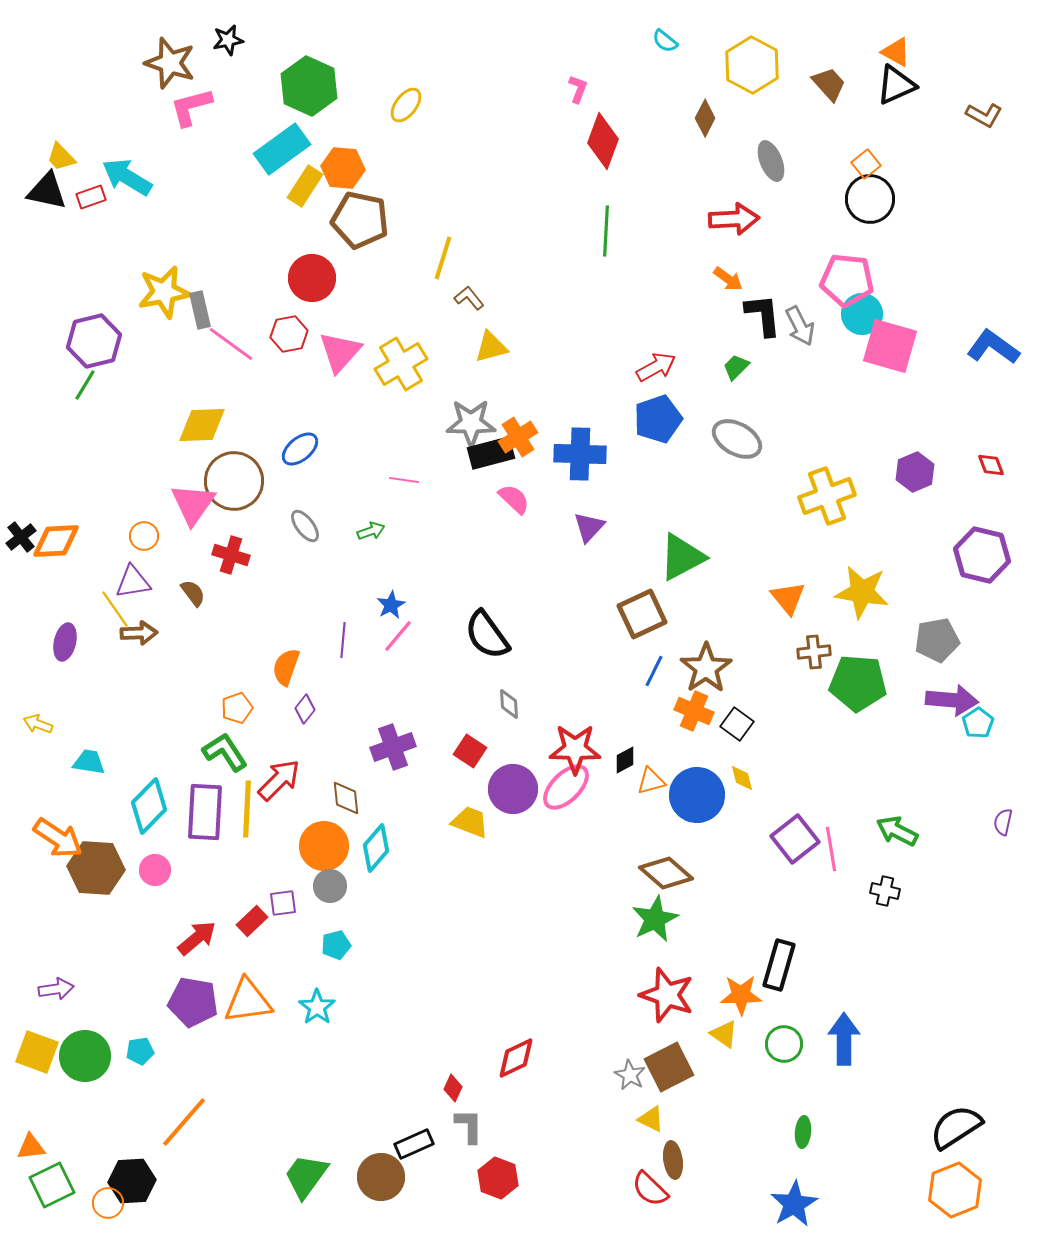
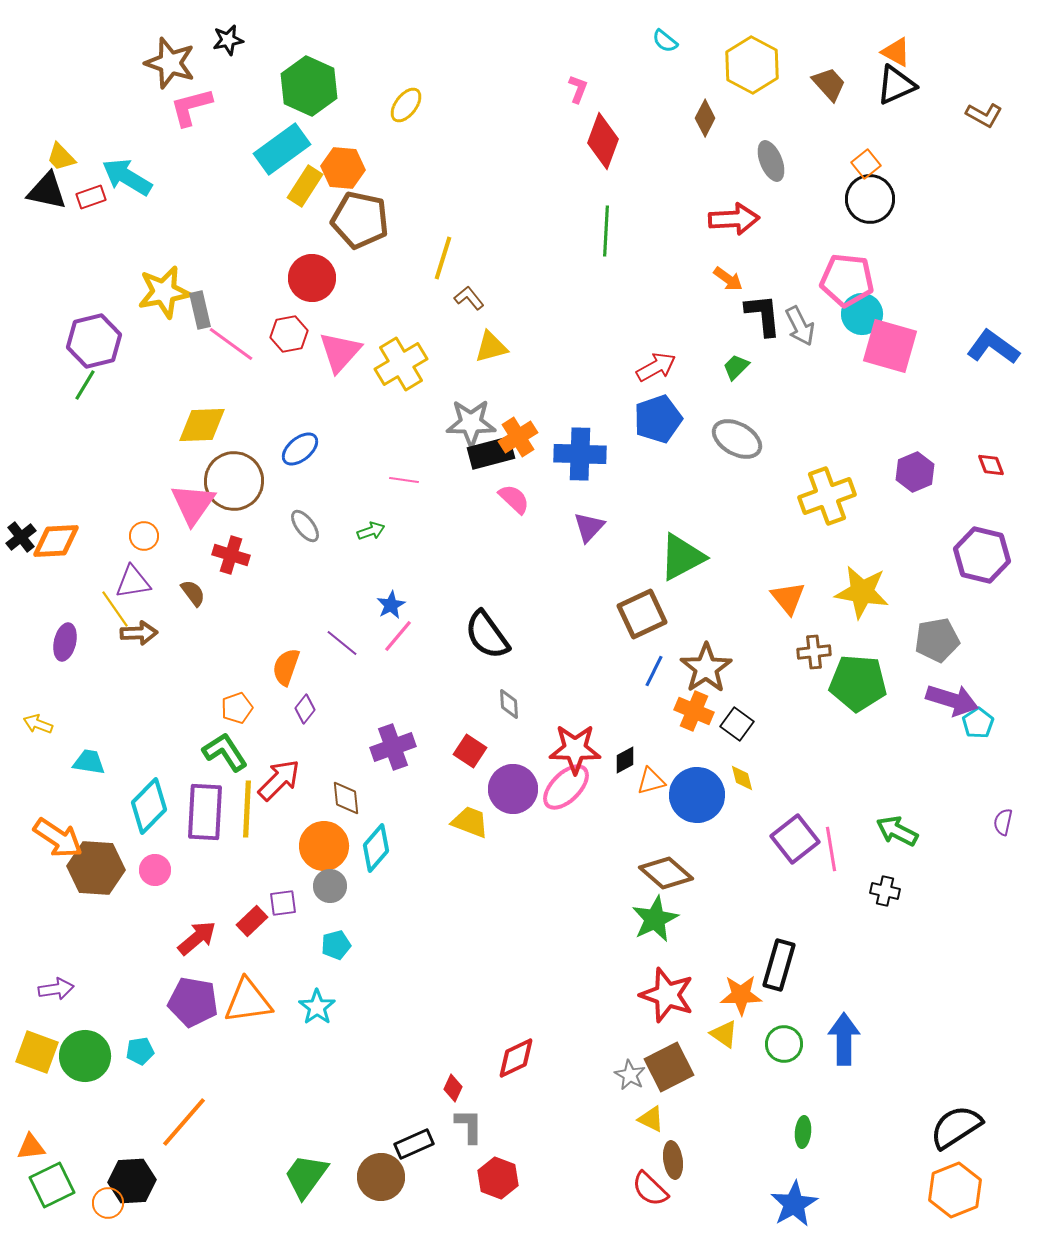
purple line at (343, 640): moved 1 px left, 3 px down; rotated 56 degrees counterclockwise
purple arrow at (952, 700): rotated 12 degrees clockwise
